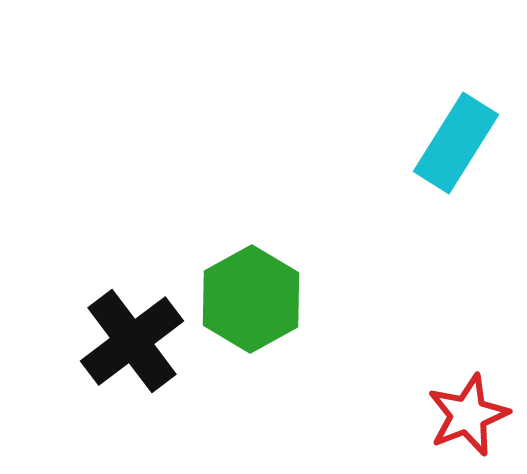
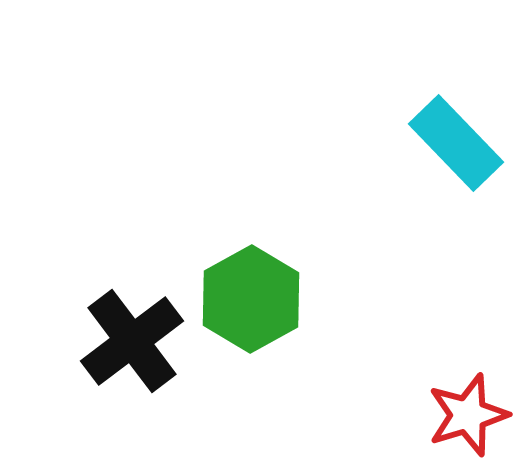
cyan rectangle: rotated 76 degrees counterclockwise
red star: rotated 4 degrees clockwise
